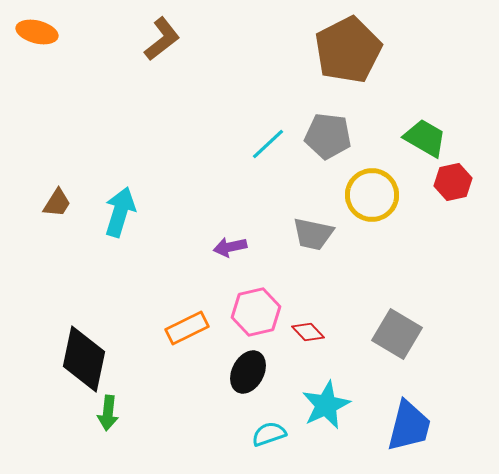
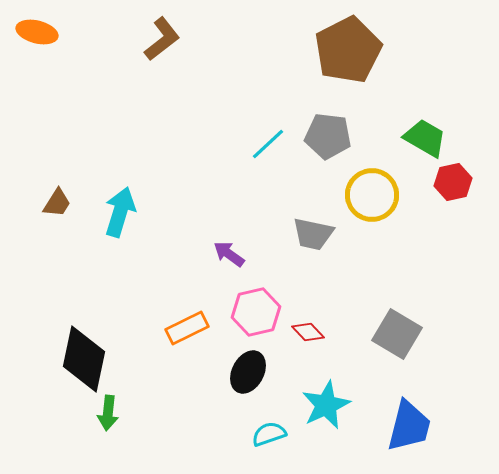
purple arrow: moved 1 px left, 7 px down; rotated 48 degrees clockwise
